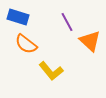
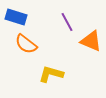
blue rectangle: moved 2 px left
orange triangle: moved 1 px right; rotated 20 degrees counterclockwise
yellow L-shape: moved 3 px down; rotated 145 degrees clockwise
